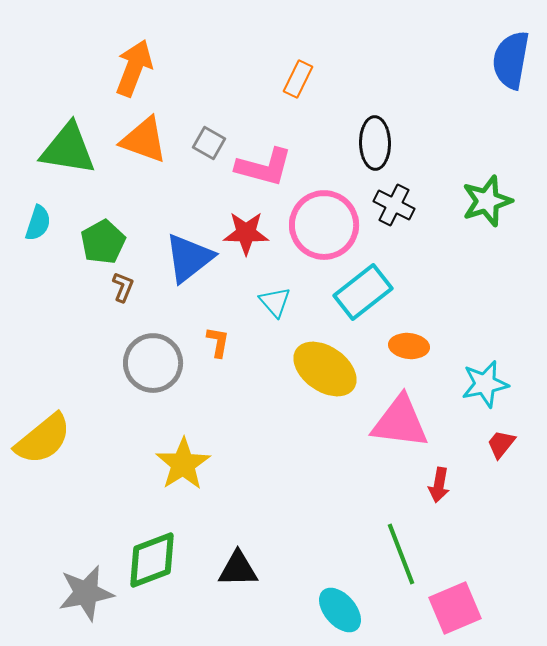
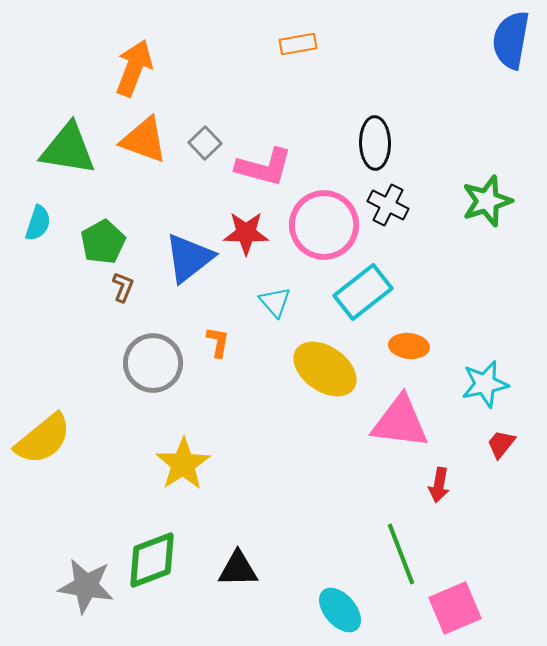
blue semicircle: moved 20 px up
orange rectangle: moved 35 px up; rotated 54 degrees clockwise
gray square: moved 4 px left; rotated 16 degrees clockwise
black cross: moved 6 px left
gray star: moved 7 px up; rotated 20 degrees clockwise
